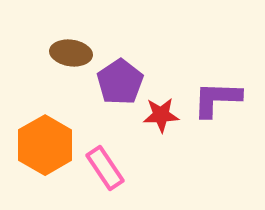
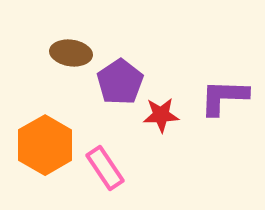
purple L-shape: moved 7 px right, 2 px up
